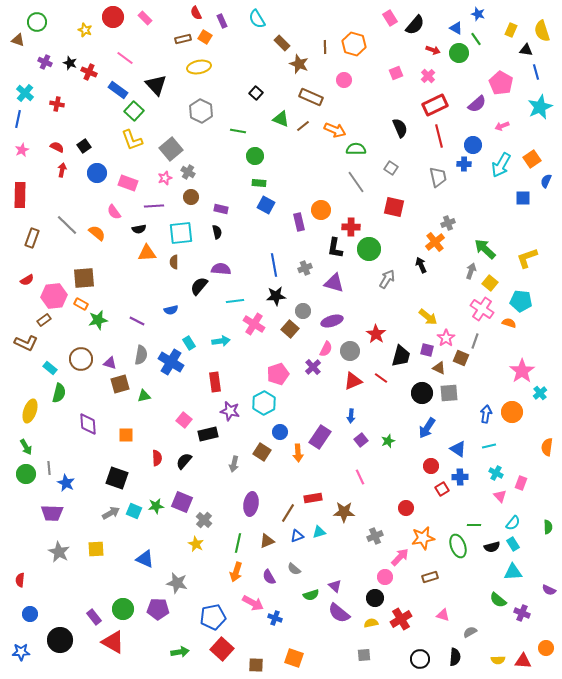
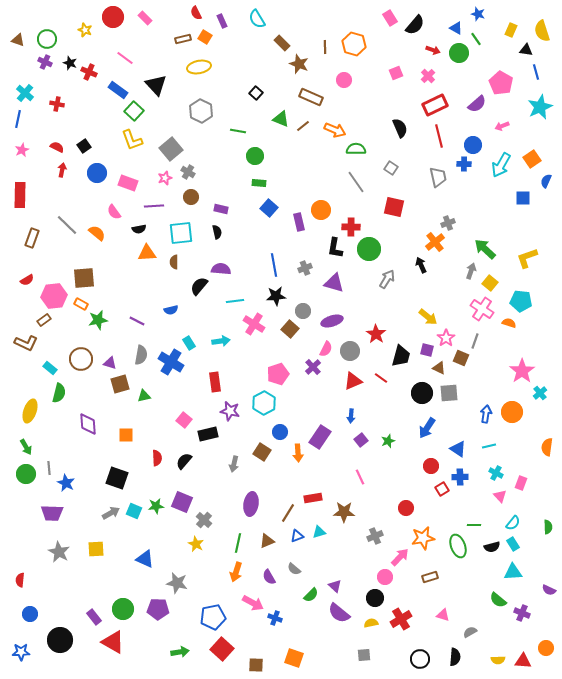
green circle at (37, 22): moved 10 px right, 17 px down
blue square at (266, 205): moved 3 px right, 3 px down; rotated 12 degrees clockwise
green semicircle at (311, 595): rotated 28 degrees counterclockwise
